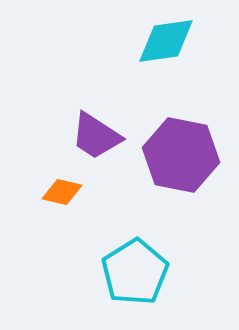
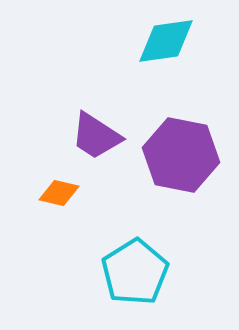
orange diamond: moved 3 px left, 1 px down
